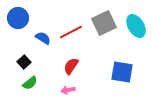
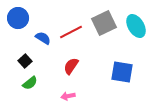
black square: moved 1 px right, 1 px up
pink arrow: moved 6 px down
